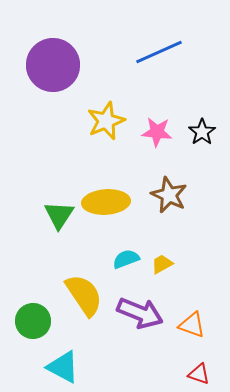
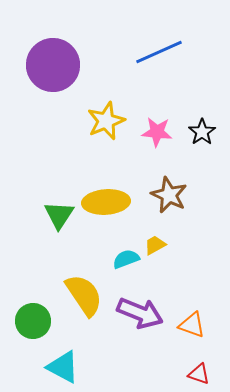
yellow trapezoid: moved 7 px left, 19 px up
